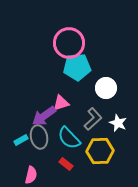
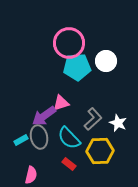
white circle: moved 27 px up
red rectangle: moved 3 px right
